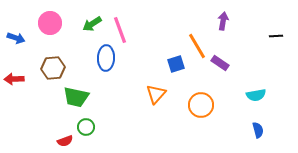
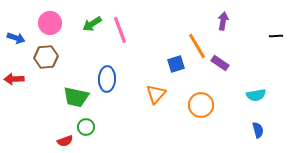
blue ellipse: moved 1 px right, 21 px down
brown hexagon: moved 7 px left, 11 px up
